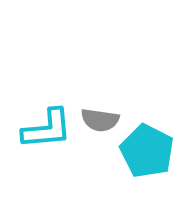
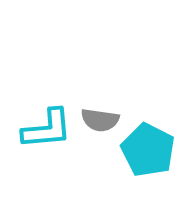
cyan pentagon: moved 1 px right, 1 px up
